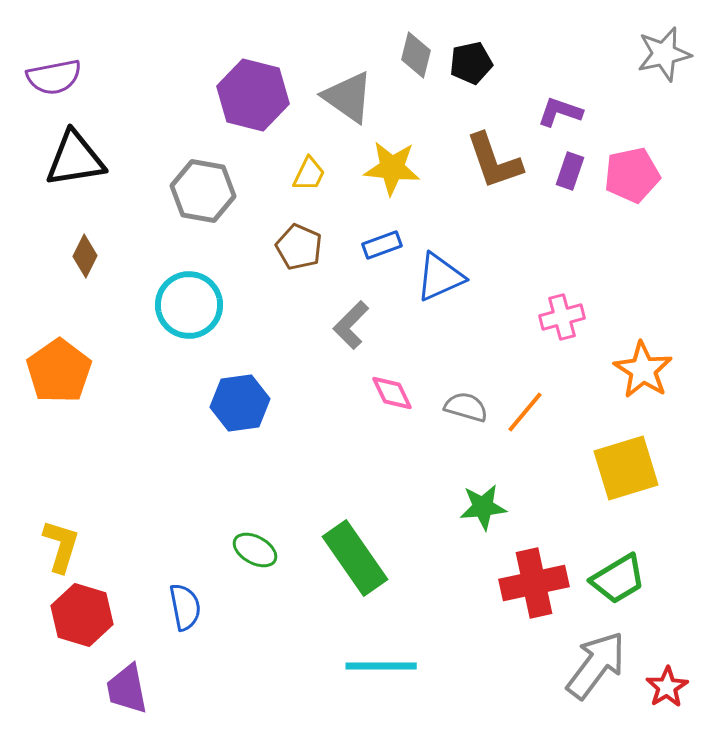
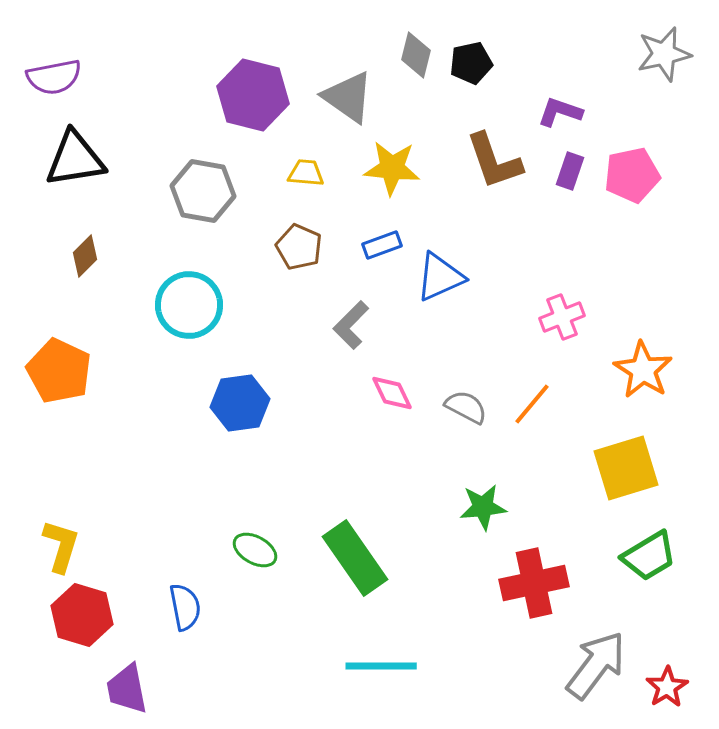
yellow trapezoid: moved 3 px left, 1 px up; rotated 111 degrees counterclockwise
brown diamond: rotated 18 degrees clockwise
pink cross: rotated 6 degrees counterclockwise
orange pentagon: rotated 12 degrees counterclockwise
gray semicircle: rotated 12 degrees clockwise
orange line: moved 7 px right, 8 px up
green trapezoid: moved 31 px right, 23 px up
